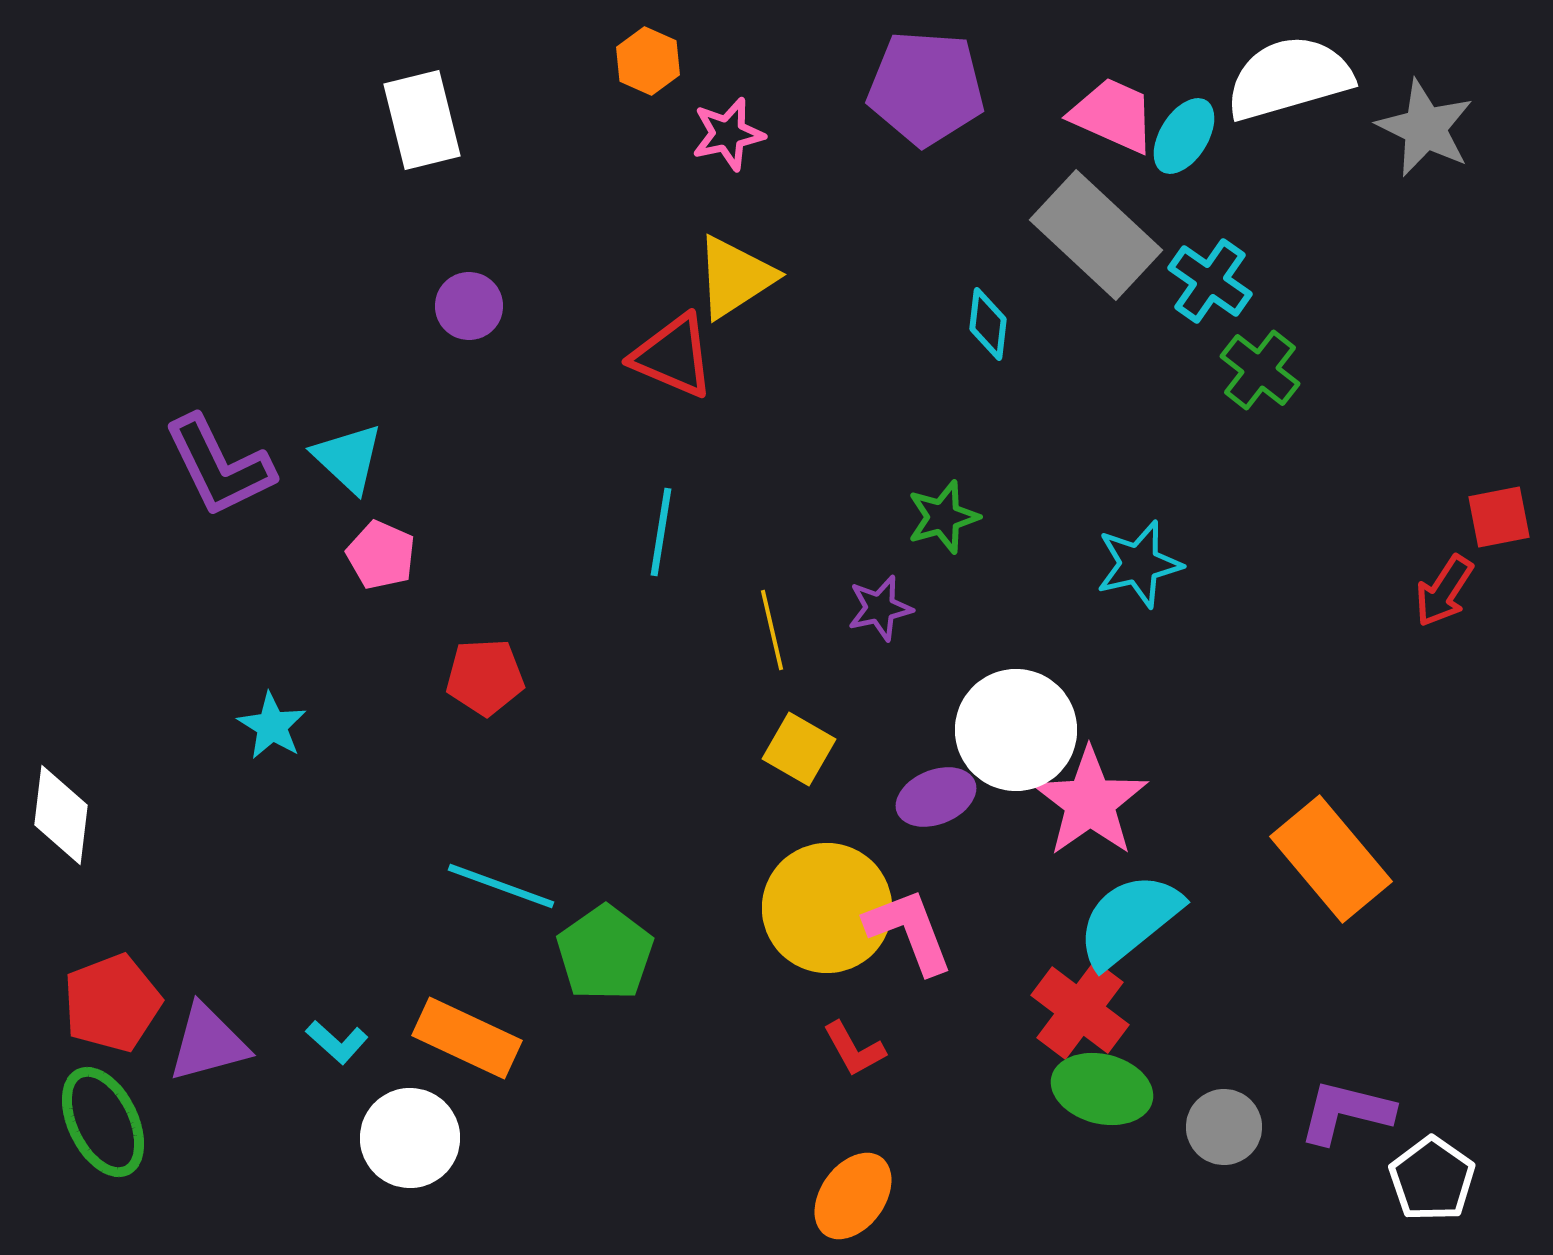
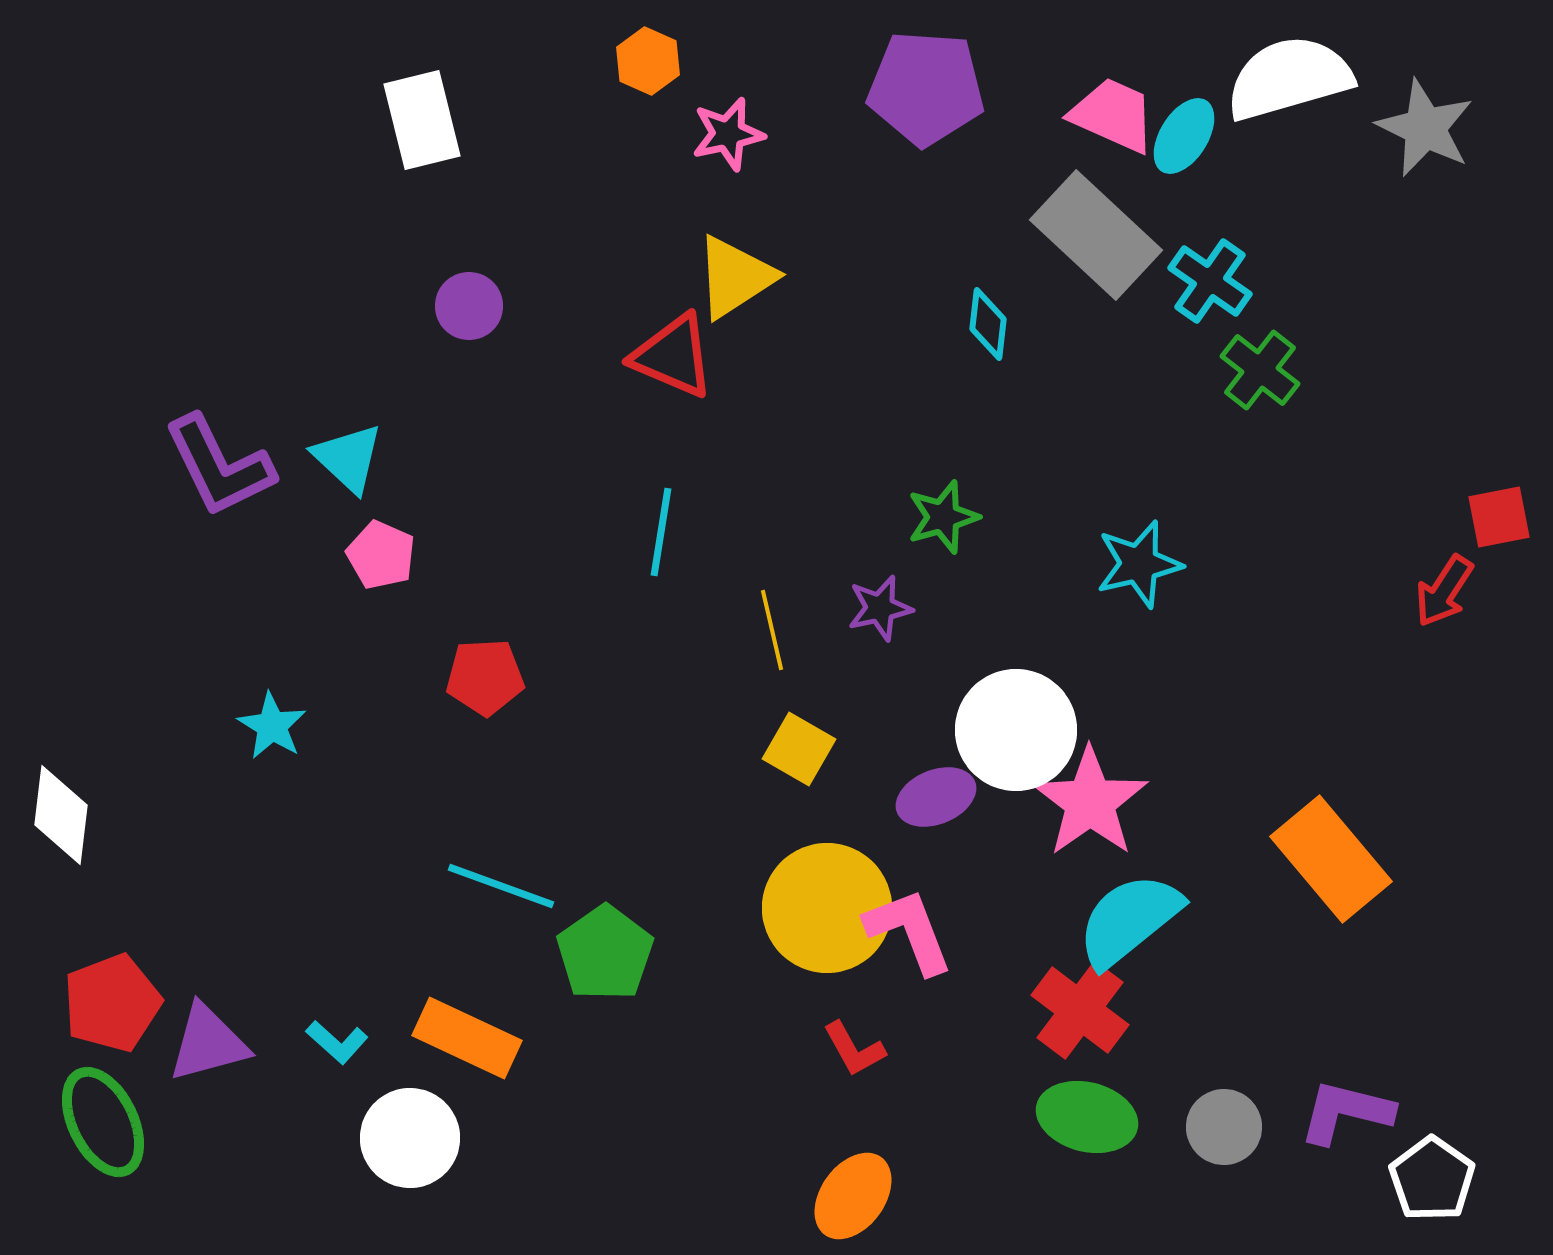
green ellipse at (1102, 1089): moved 15 px left, 28 px down
